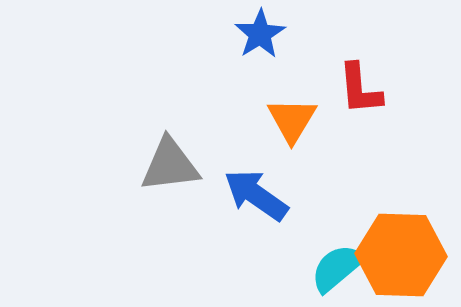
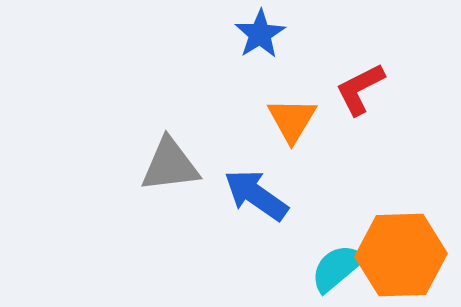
red L-shape: rotated 68 degrees clockwise
orange hexagon: rotated 4 degrees counterclockwise
